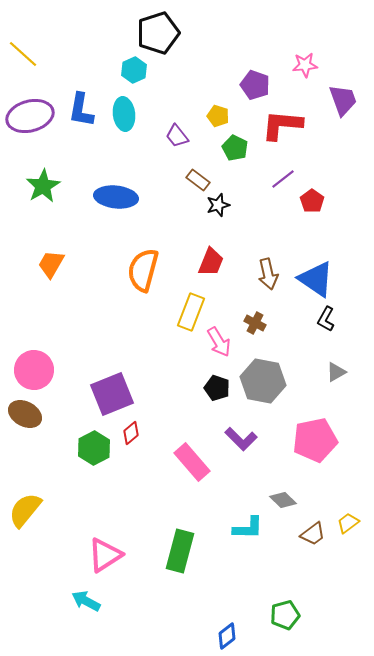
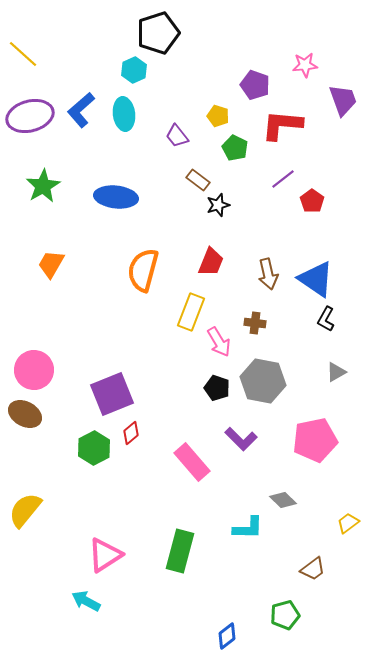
blue L-shape at (81, 110): rotated 39 degrees clockwise
brown cross at (255, 323): rotated 20 degrees counterclockwise
brown trapezoid at (313, 534): moved 35 px down
